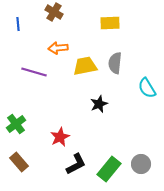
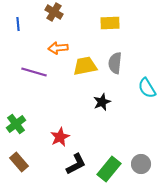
black star: moved 3 px right, 2 px up
